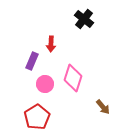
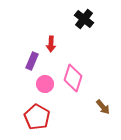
red pentagon: rotated 10 degrees counterclockwise
